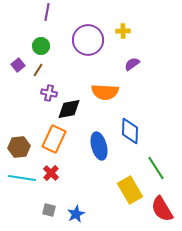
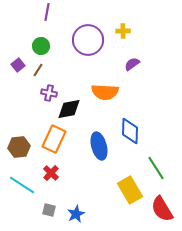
cyan line: moved 7 px down; rotated 24 degrees clockwise
